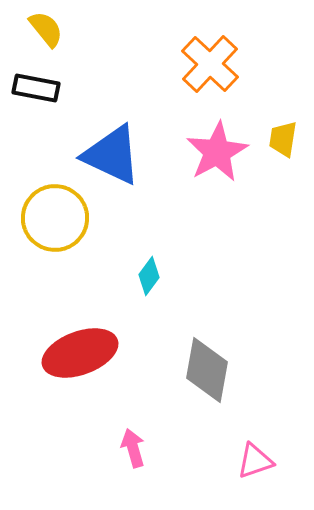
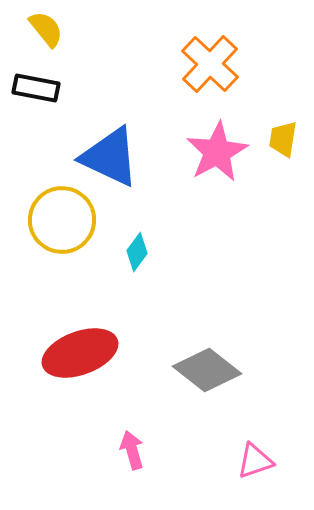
blue triangle: moved 2 px left, 2 px down
yellow circle: moved 7 px right, 2 px down
cyan diamond: moved 12 px left, 24 px up
gray diamond: rotated 62 degrees counterclockwise
pink arrow: moved 1 px left, 2 px down
